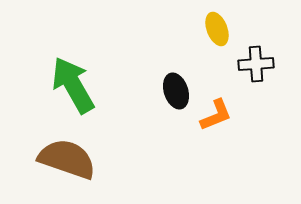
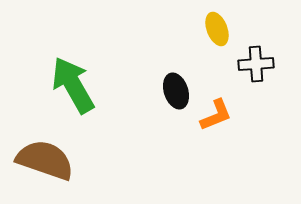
brown semicircle: moved 22 px left, 1 px down
